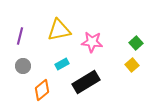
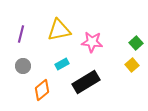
purple line: moved 1 px right, 2 px up
